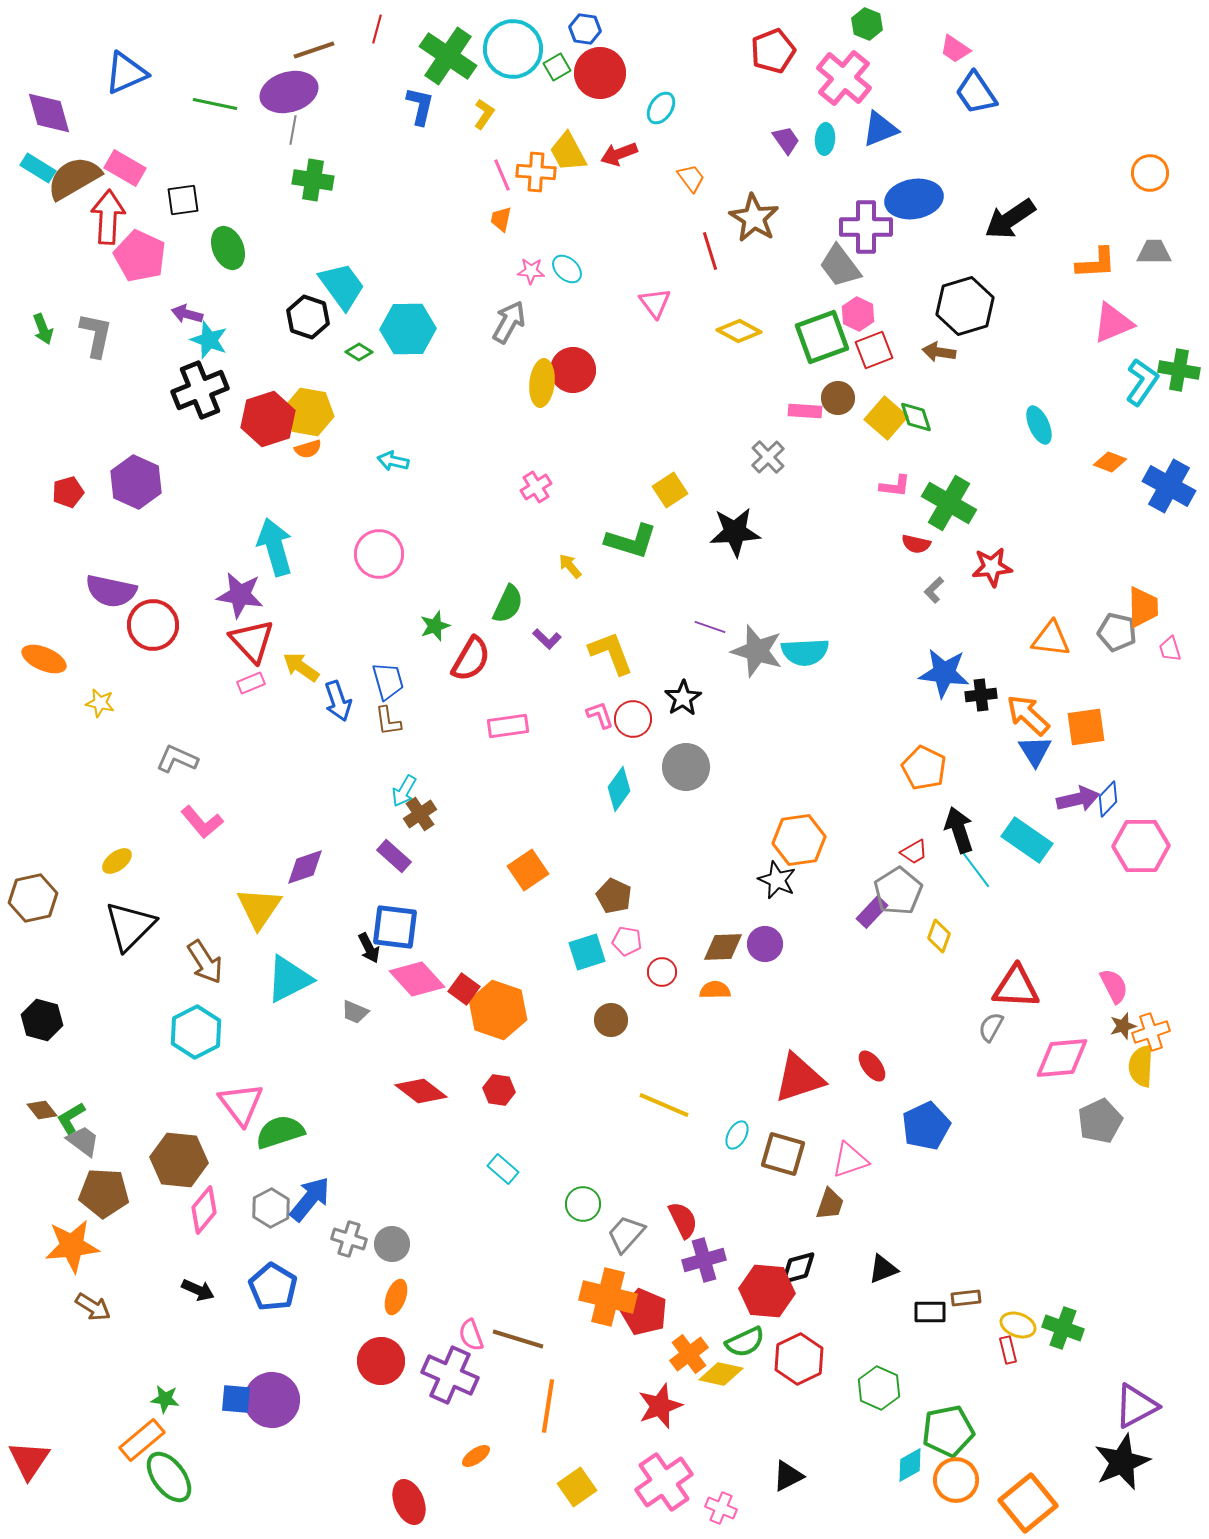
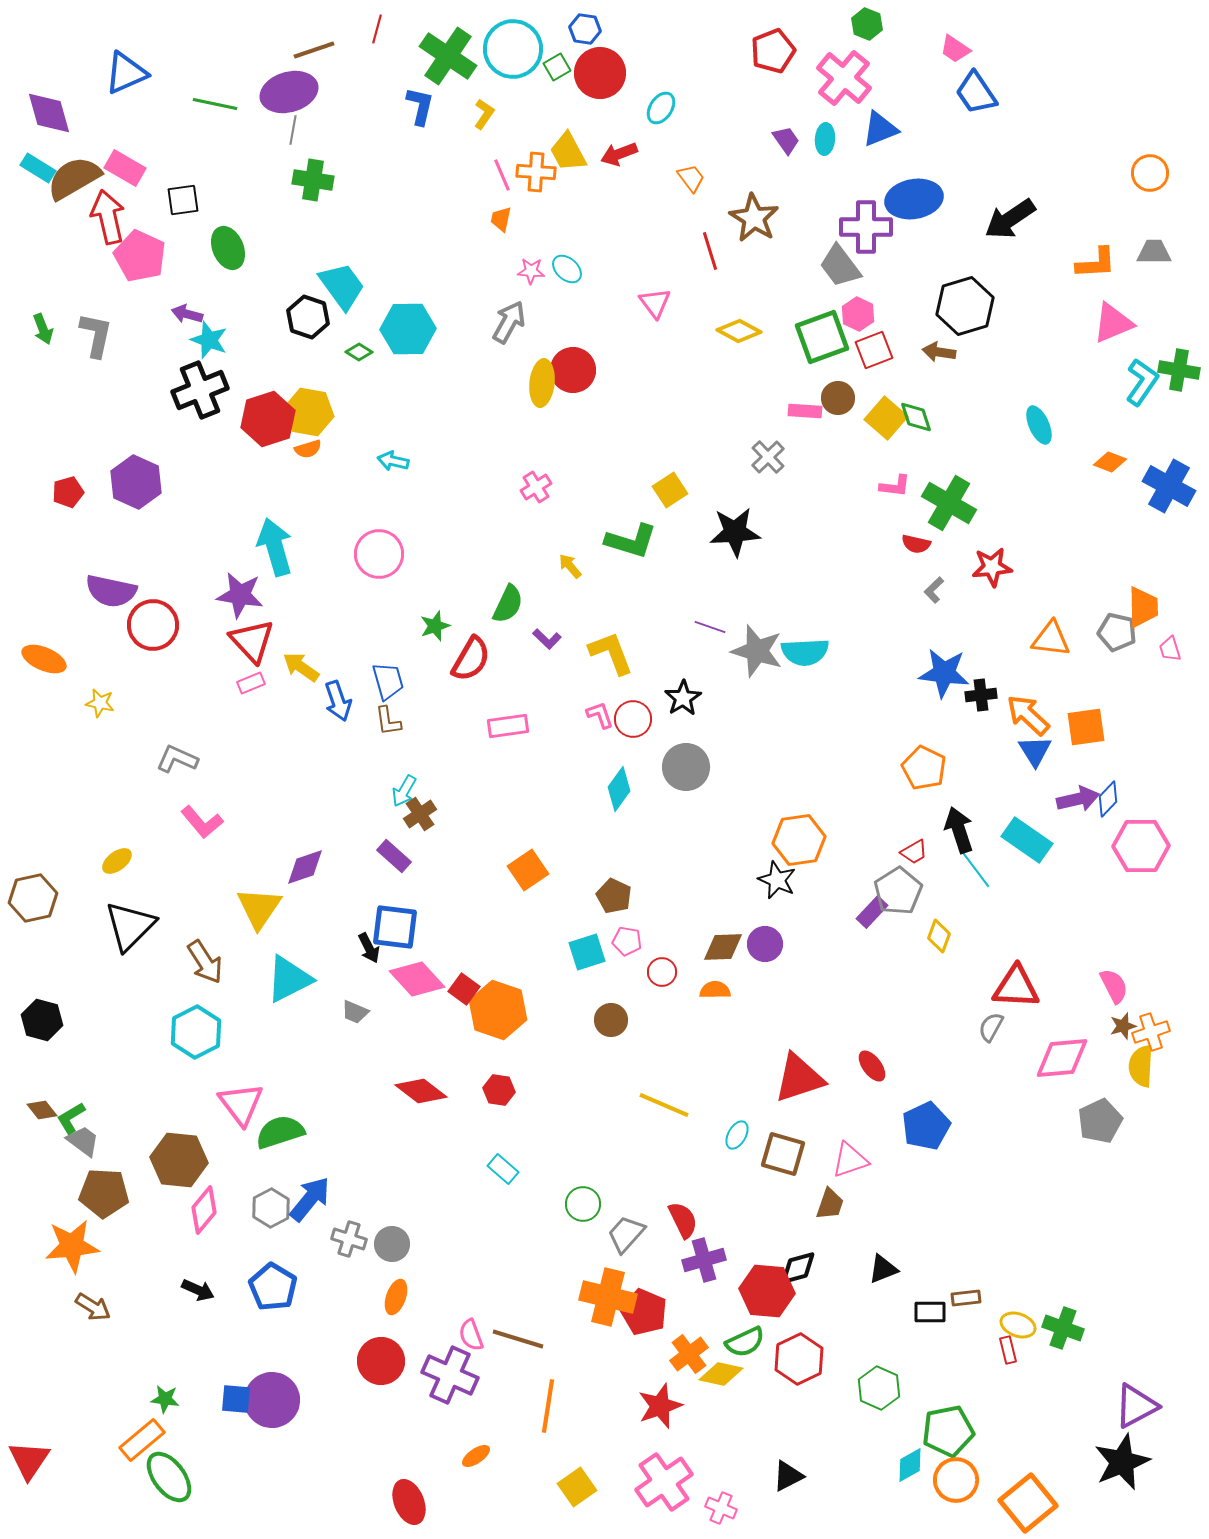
red arrow at (108, 217): rotated 16 degrees counterclockwise
